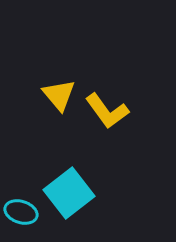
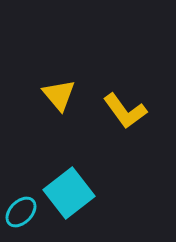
yellow L-shape: moved 18 px right
cyan ellipse: rotated 64 degrees counterclockwise
